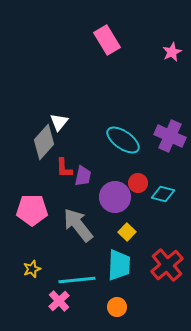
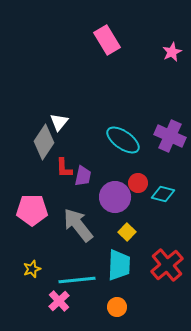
gray diamond: rotated 8 degrees counterclockwise
